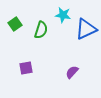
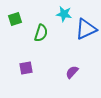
cyan star: moved 1 px right, 1 px up
green square: moved 5 px up; rotated 16 degrees clockwise
green semicircle: moved 3 px down
